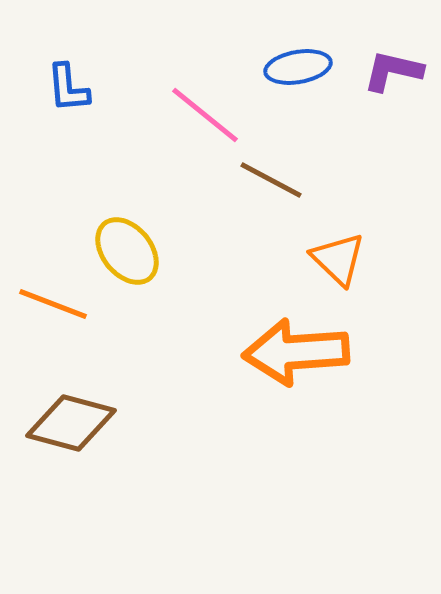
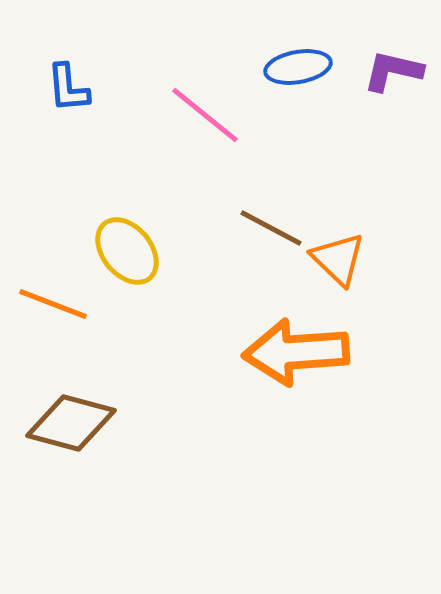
brown line: moved 48 px down
